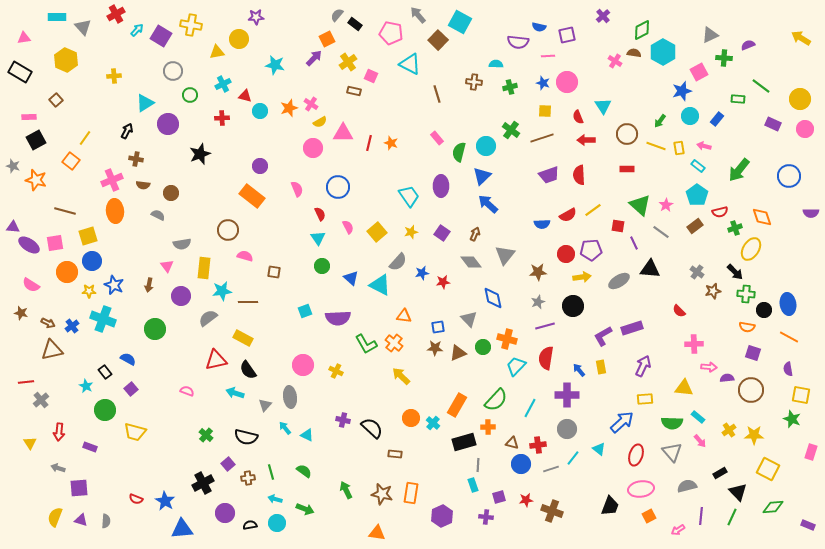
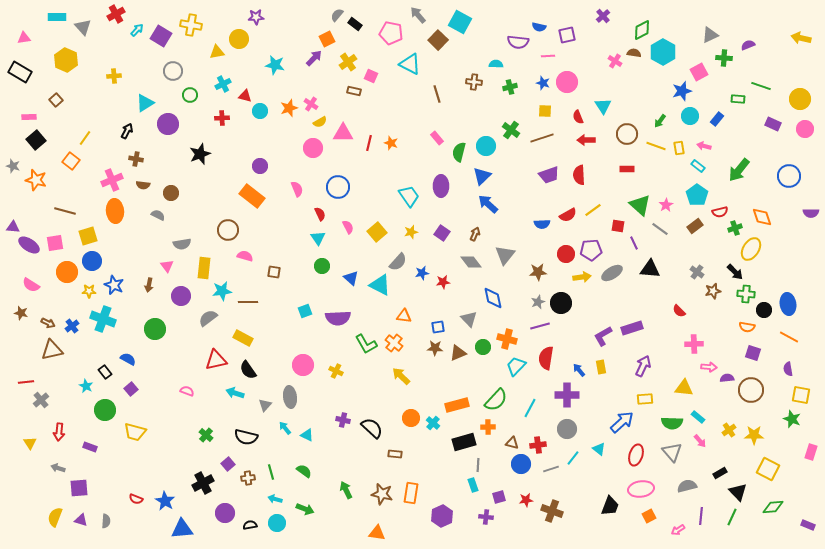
yellow arrow at (801, 38): rotated 18 degrees counterclockwise
green line at (761, 86): rotated 18 degrees counterclockwise
black square at (36, 140): rotated 12 degrees counterclockwise
gray line at (661, 232): moved 1 px left, 3 px up
gray ellipse at (619, 281): moved 7 px left, 8 px up
black circle at (573, 306): moved 12 px left, 3 px up
purple line at (545, 326): moved 5 px left
orange rectangle at (457, 405): rotated 45 degrees clockwise
